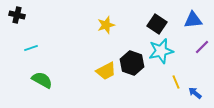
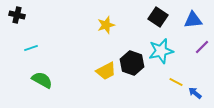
black square: moved 1 px right, 7 px up
yellow line: rotated 40 degrees counterclockwise
